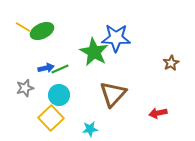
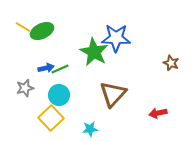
brown star: rotated 21 degrees counterclockwise
